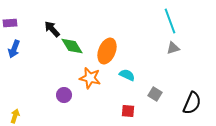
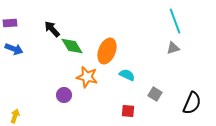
cyan line: moved 5 px right
blue arrow: rotated 90 degrees counterclockwise
orange star: moved 3 px left, 1 px up
